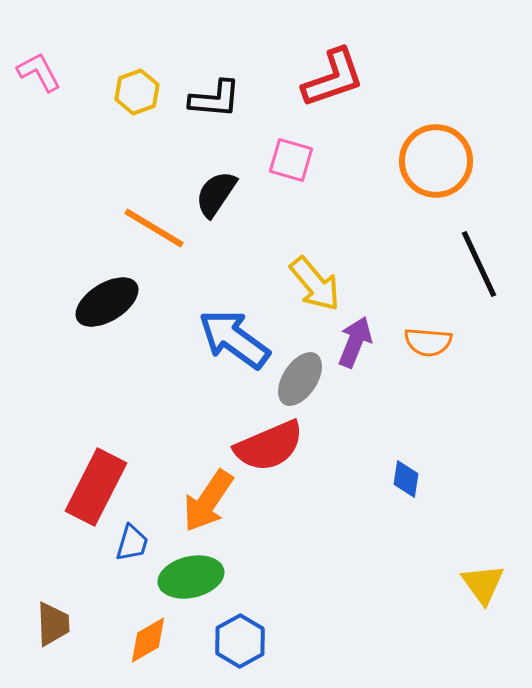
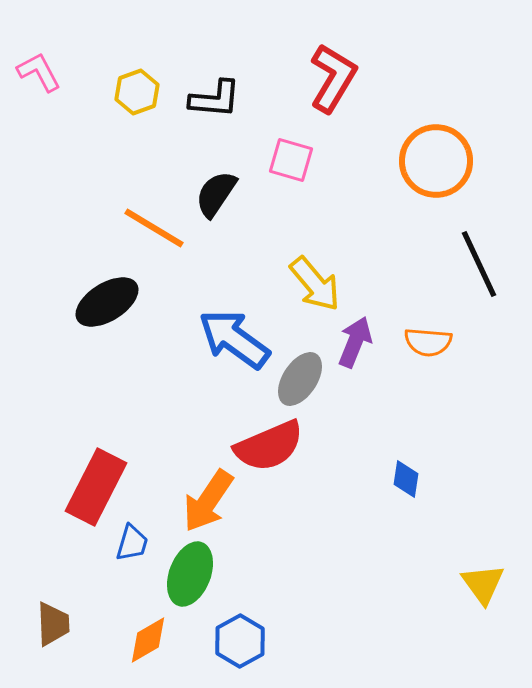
red L-shape: rotated 40 degrees counterclockwise
green ellipse: moved 1 px left, 3 px up; rotated 56 degrees counterclockwise
